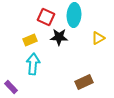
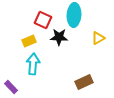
red square: moved 3 px left, 3 px down
yellow rectangle: moved 1 px left, 1 px down
